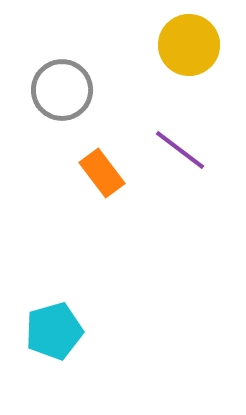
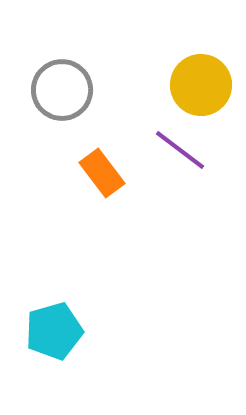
yellow circle: moved 12 px right, 40 px down
